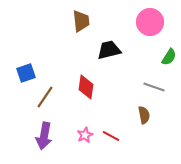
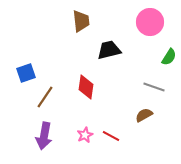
brown semicircle: rotated 108 degrees counterclockwise
